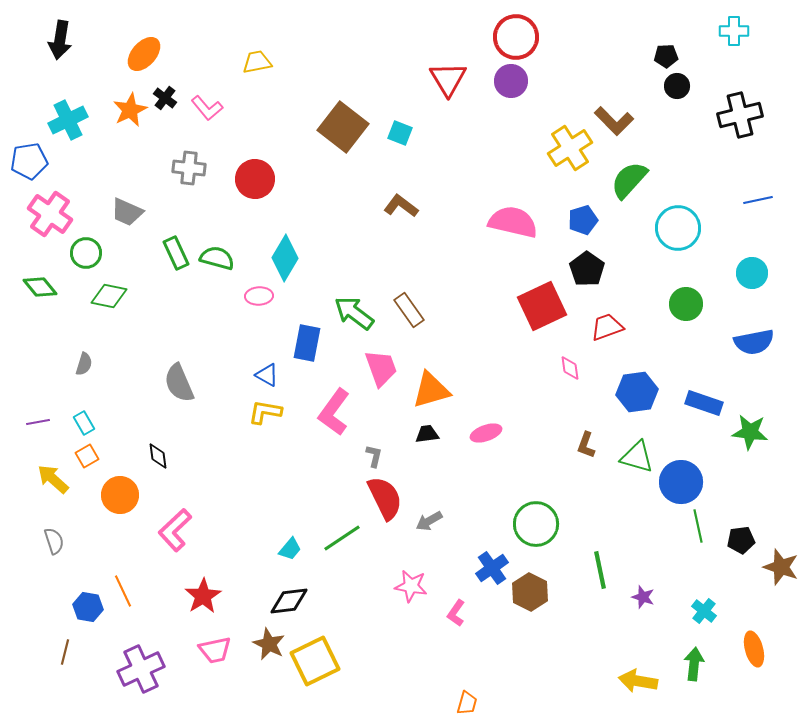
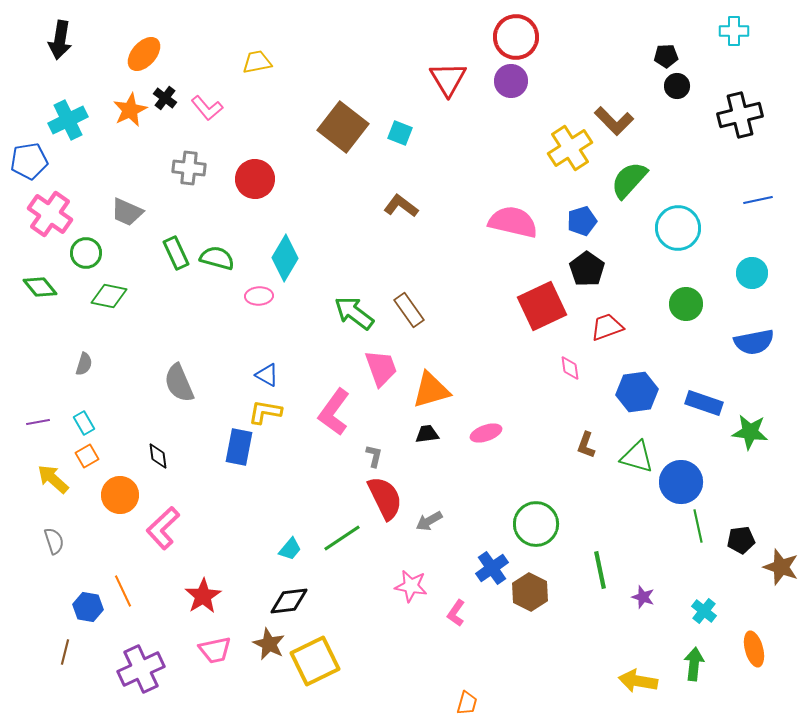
blue pentagon at (583, 220): moved 1 px left, 1 px down
blue rectangle at (307, 343): moved 68 px left, 104 px down
pink L-shape at (175, 530): moved 12 px left, 2 px up
